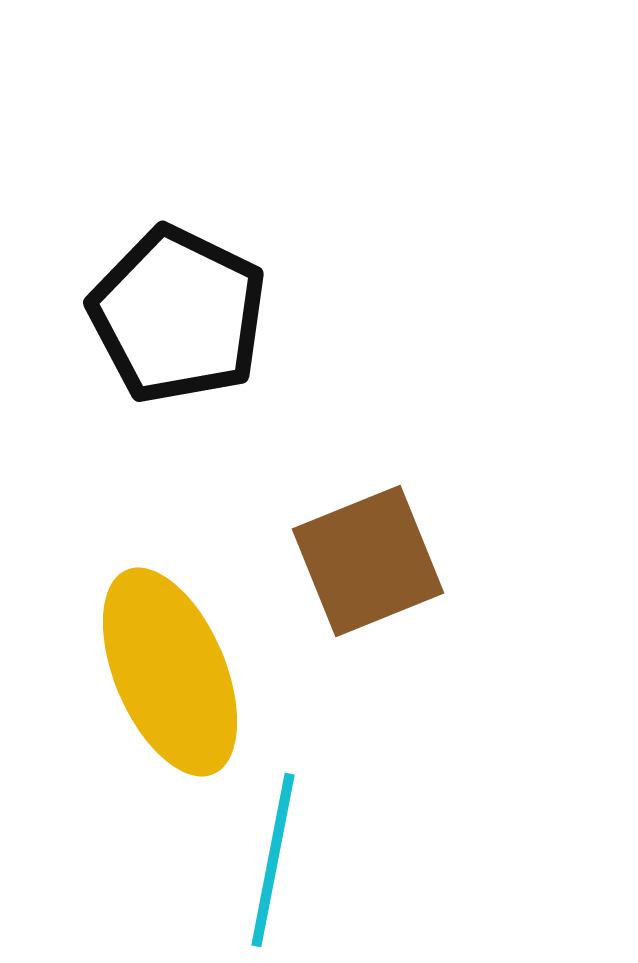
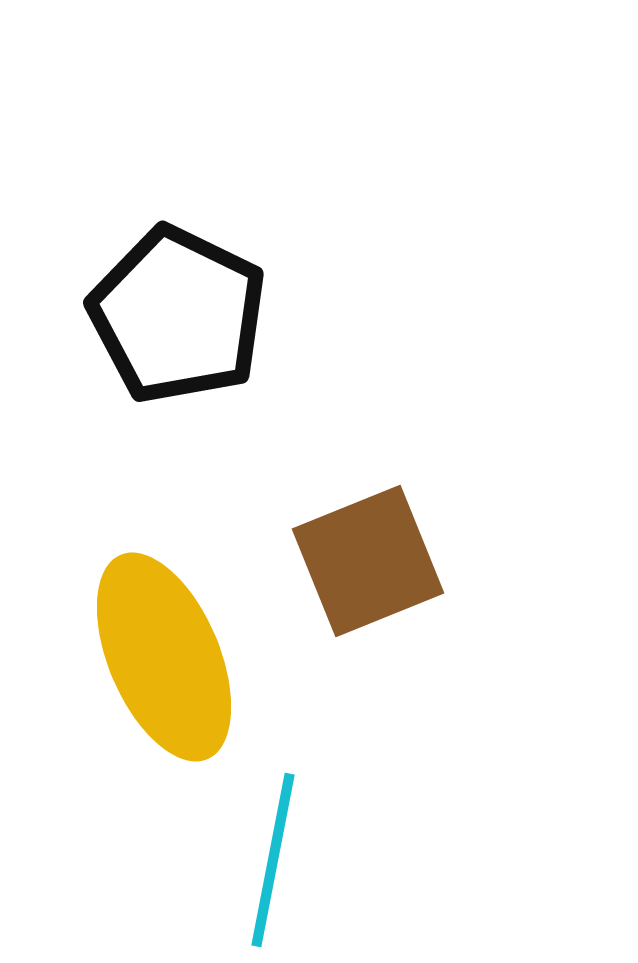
yellow ellipse: moved 6 px left, 15 px up
